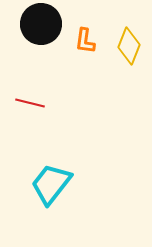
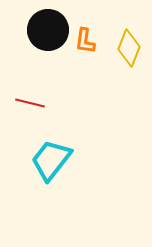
black circle: moved 7 px right, 6 px down
yellow diamond: moved 2 px down
cyan trapezoid: moved 24 px up
